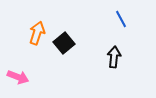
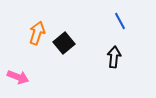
blue line: moved 1 px left, 2 px down
